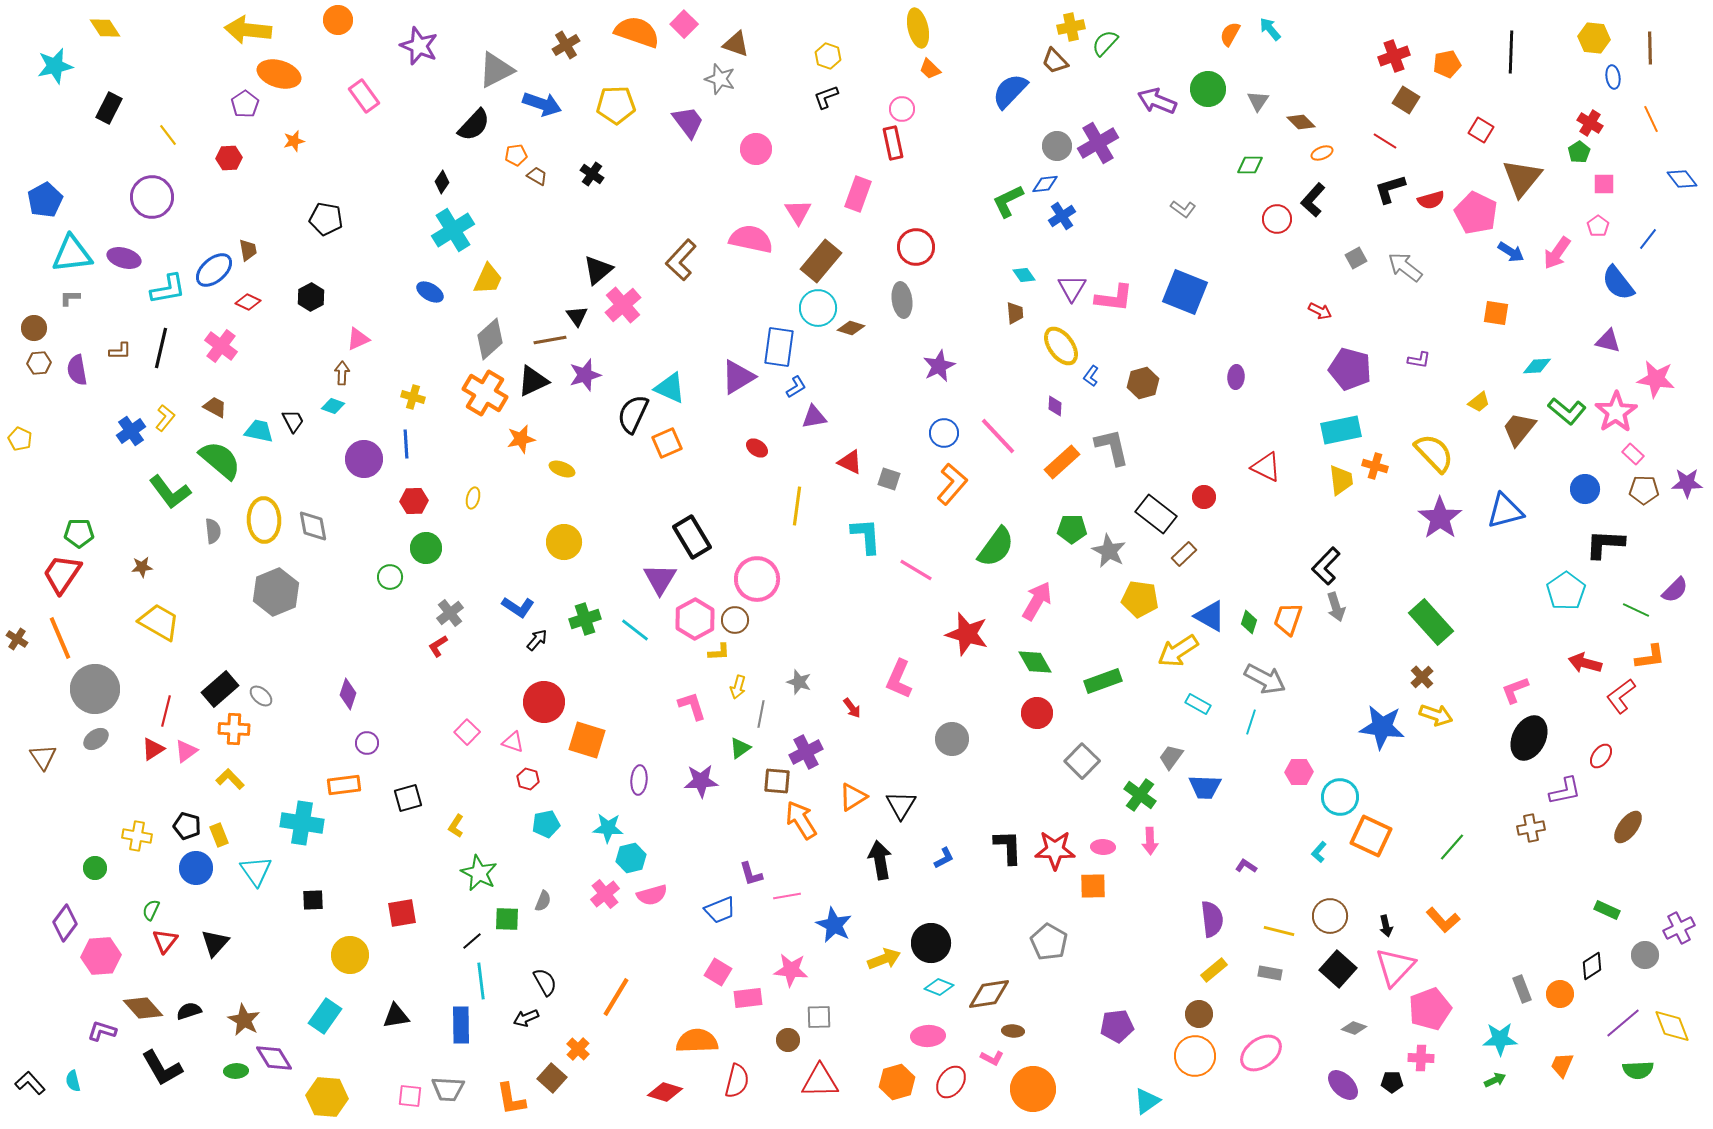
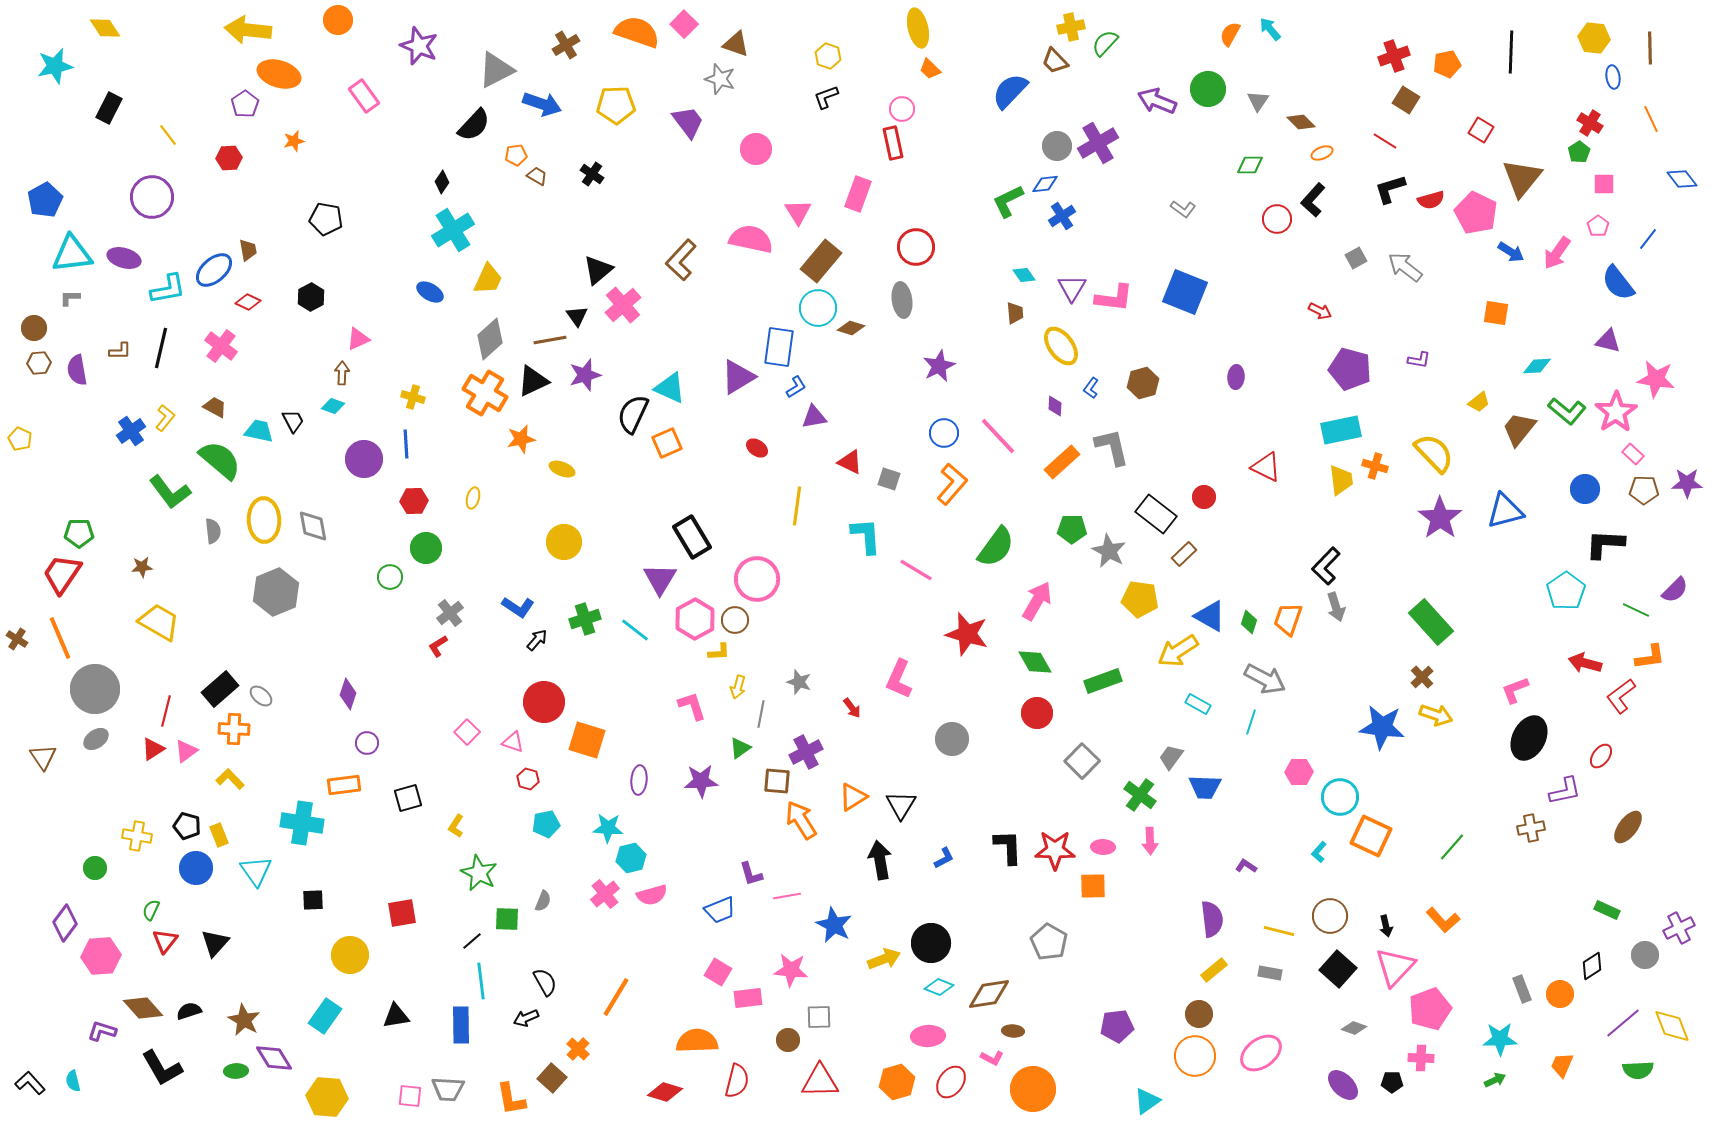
blue L-shape at (1091, 376): moved 12 px down
